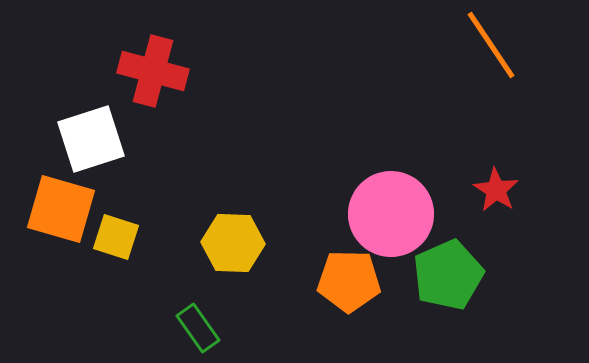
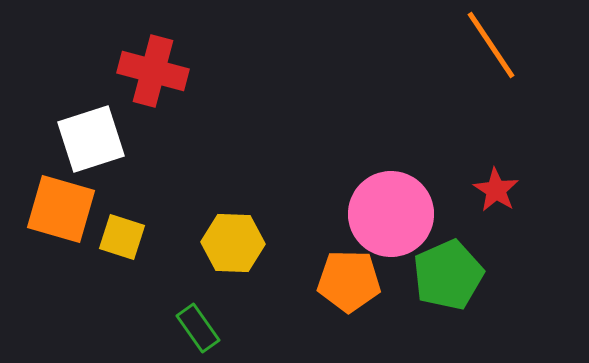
yellow square: moved 6 px right
